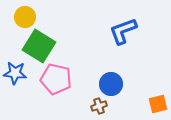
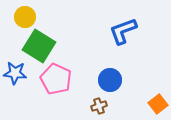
pink pentagon: rotated 12 degrees clockwise
blue circle: moved 1 px left, 4 px up
orange square: rotated 24 degrees counterclockwise
